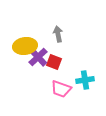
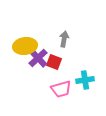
gray arrow: moved 6 px right, 5 px down; rotated 21 degrees clockwise
purple cross: moved 1 px down
pink trapezoid: rotated 35 degrees counterclockwise
